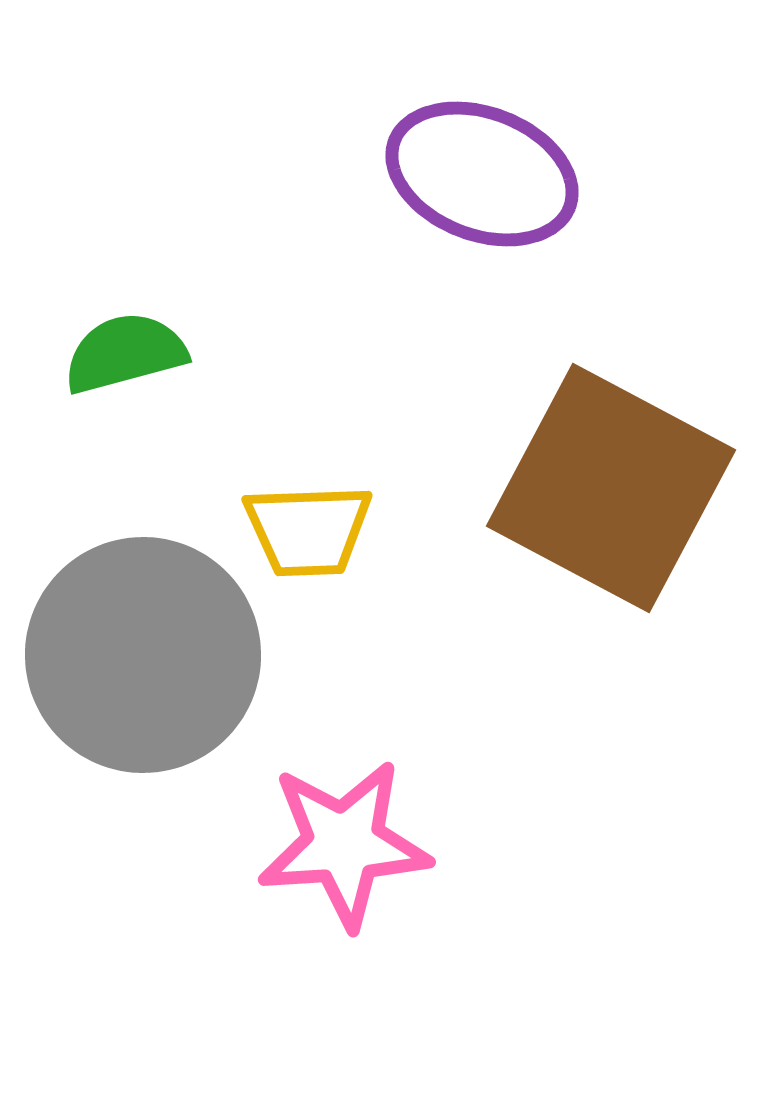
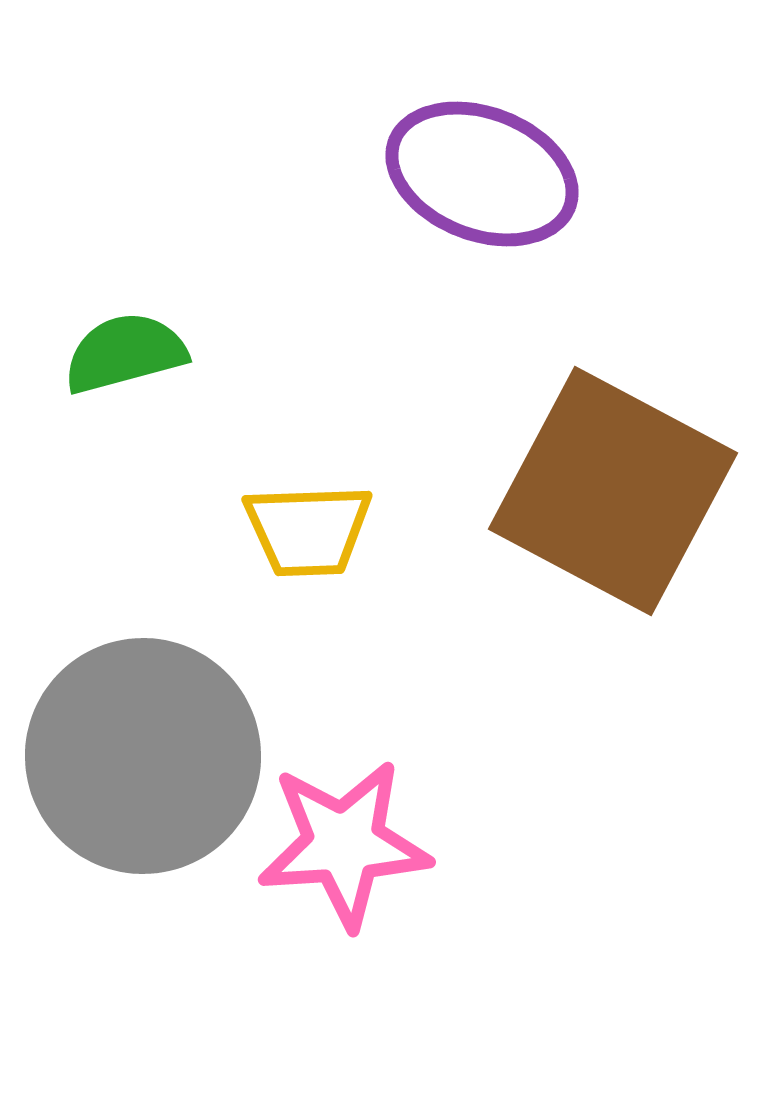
brown square: moved 2 px right, 3 px down
gray circle: moved 101 px down
